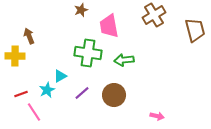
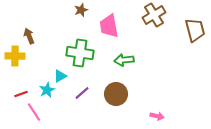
green cross: moved 8 px left
brown circle: moved 2 px right, 1 px up
